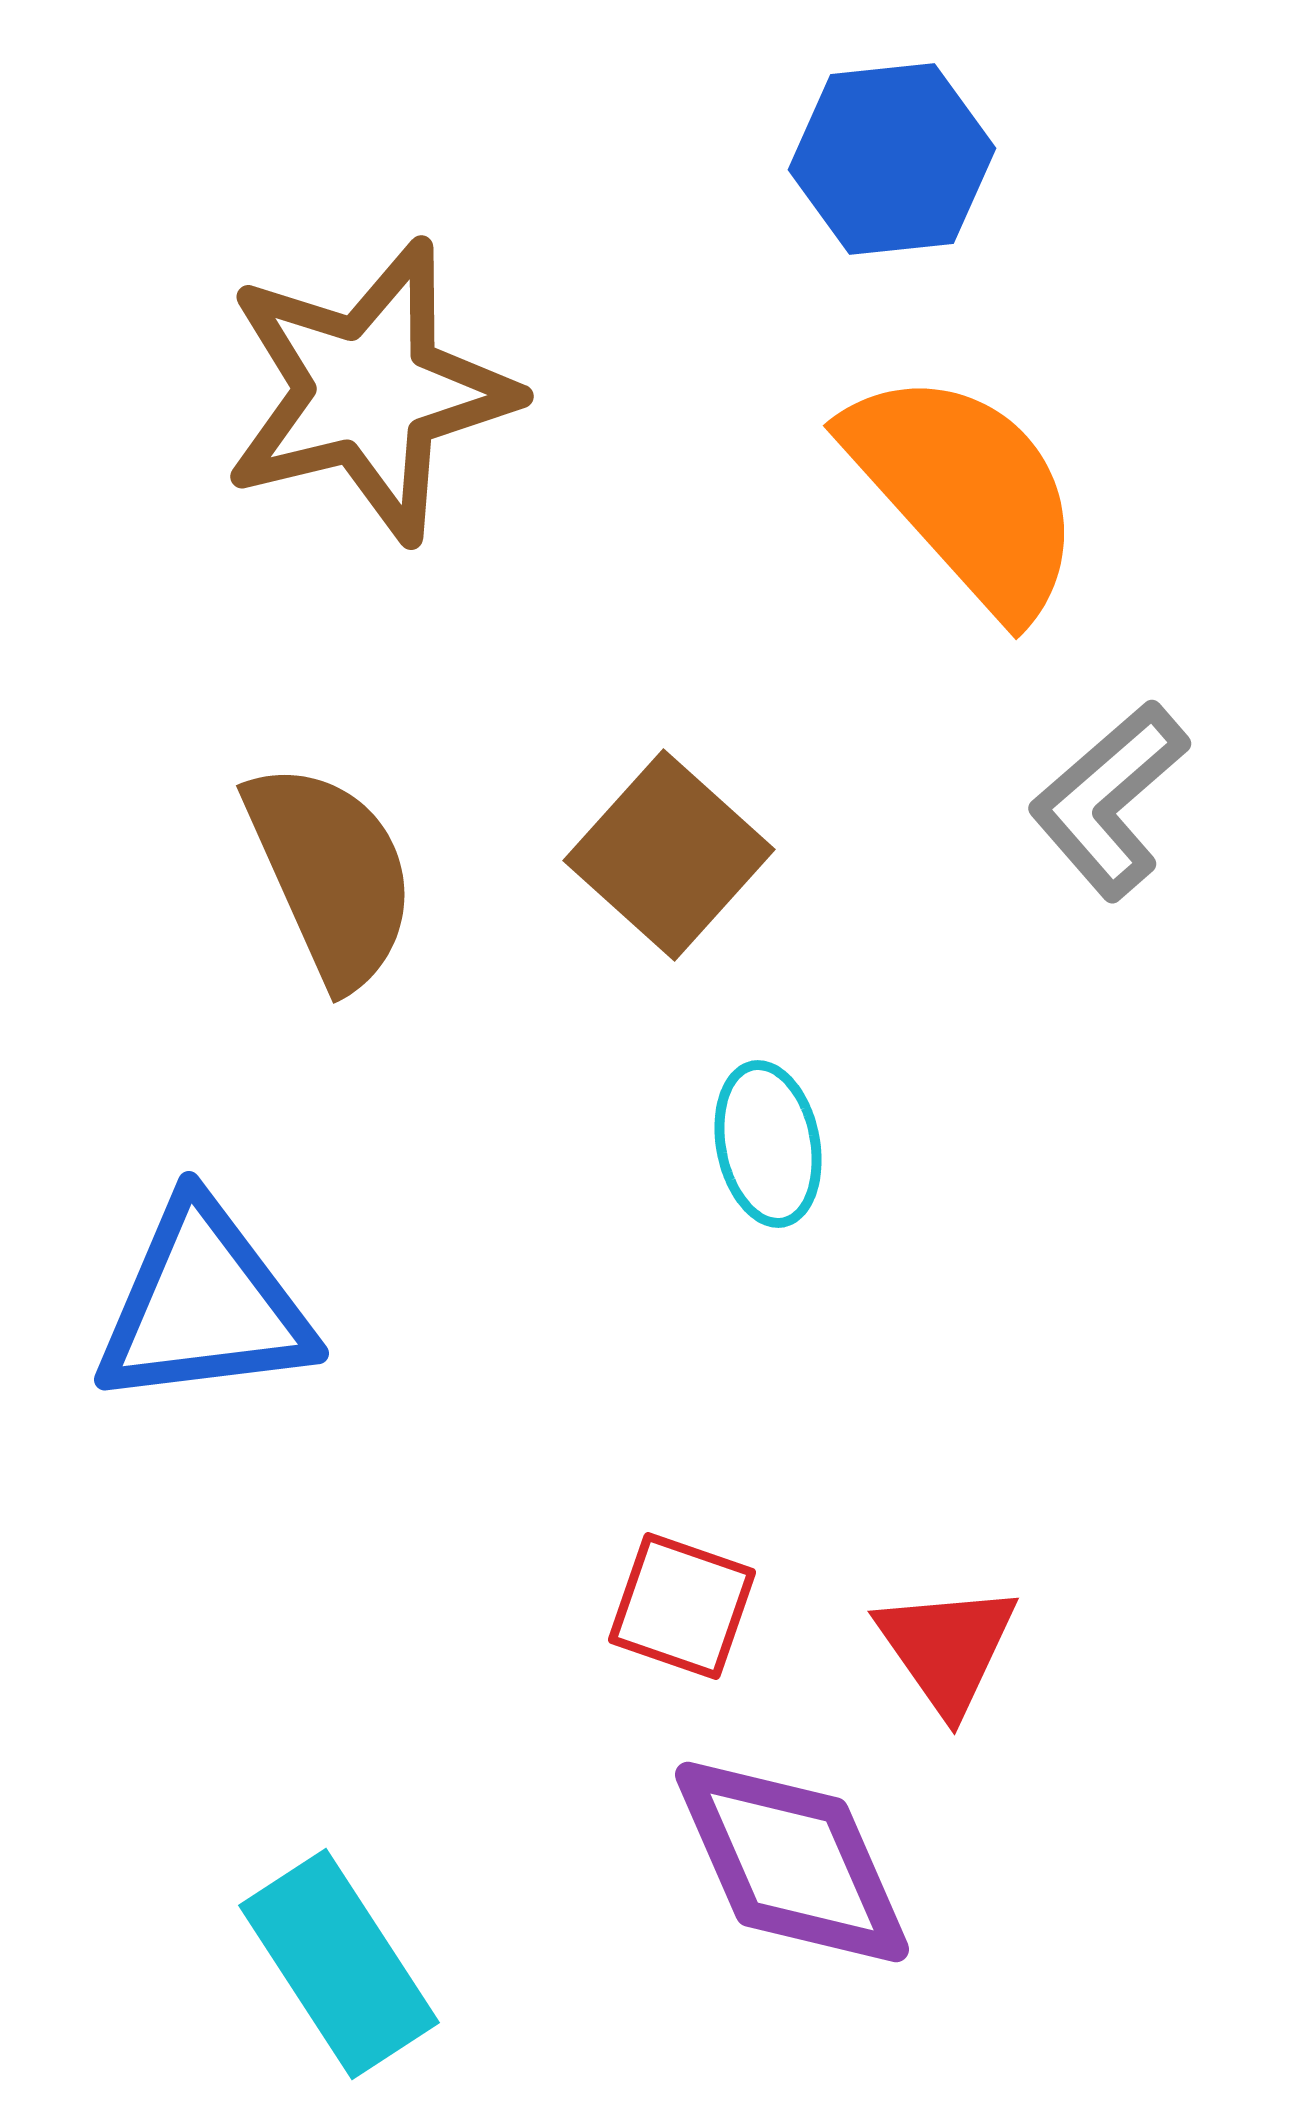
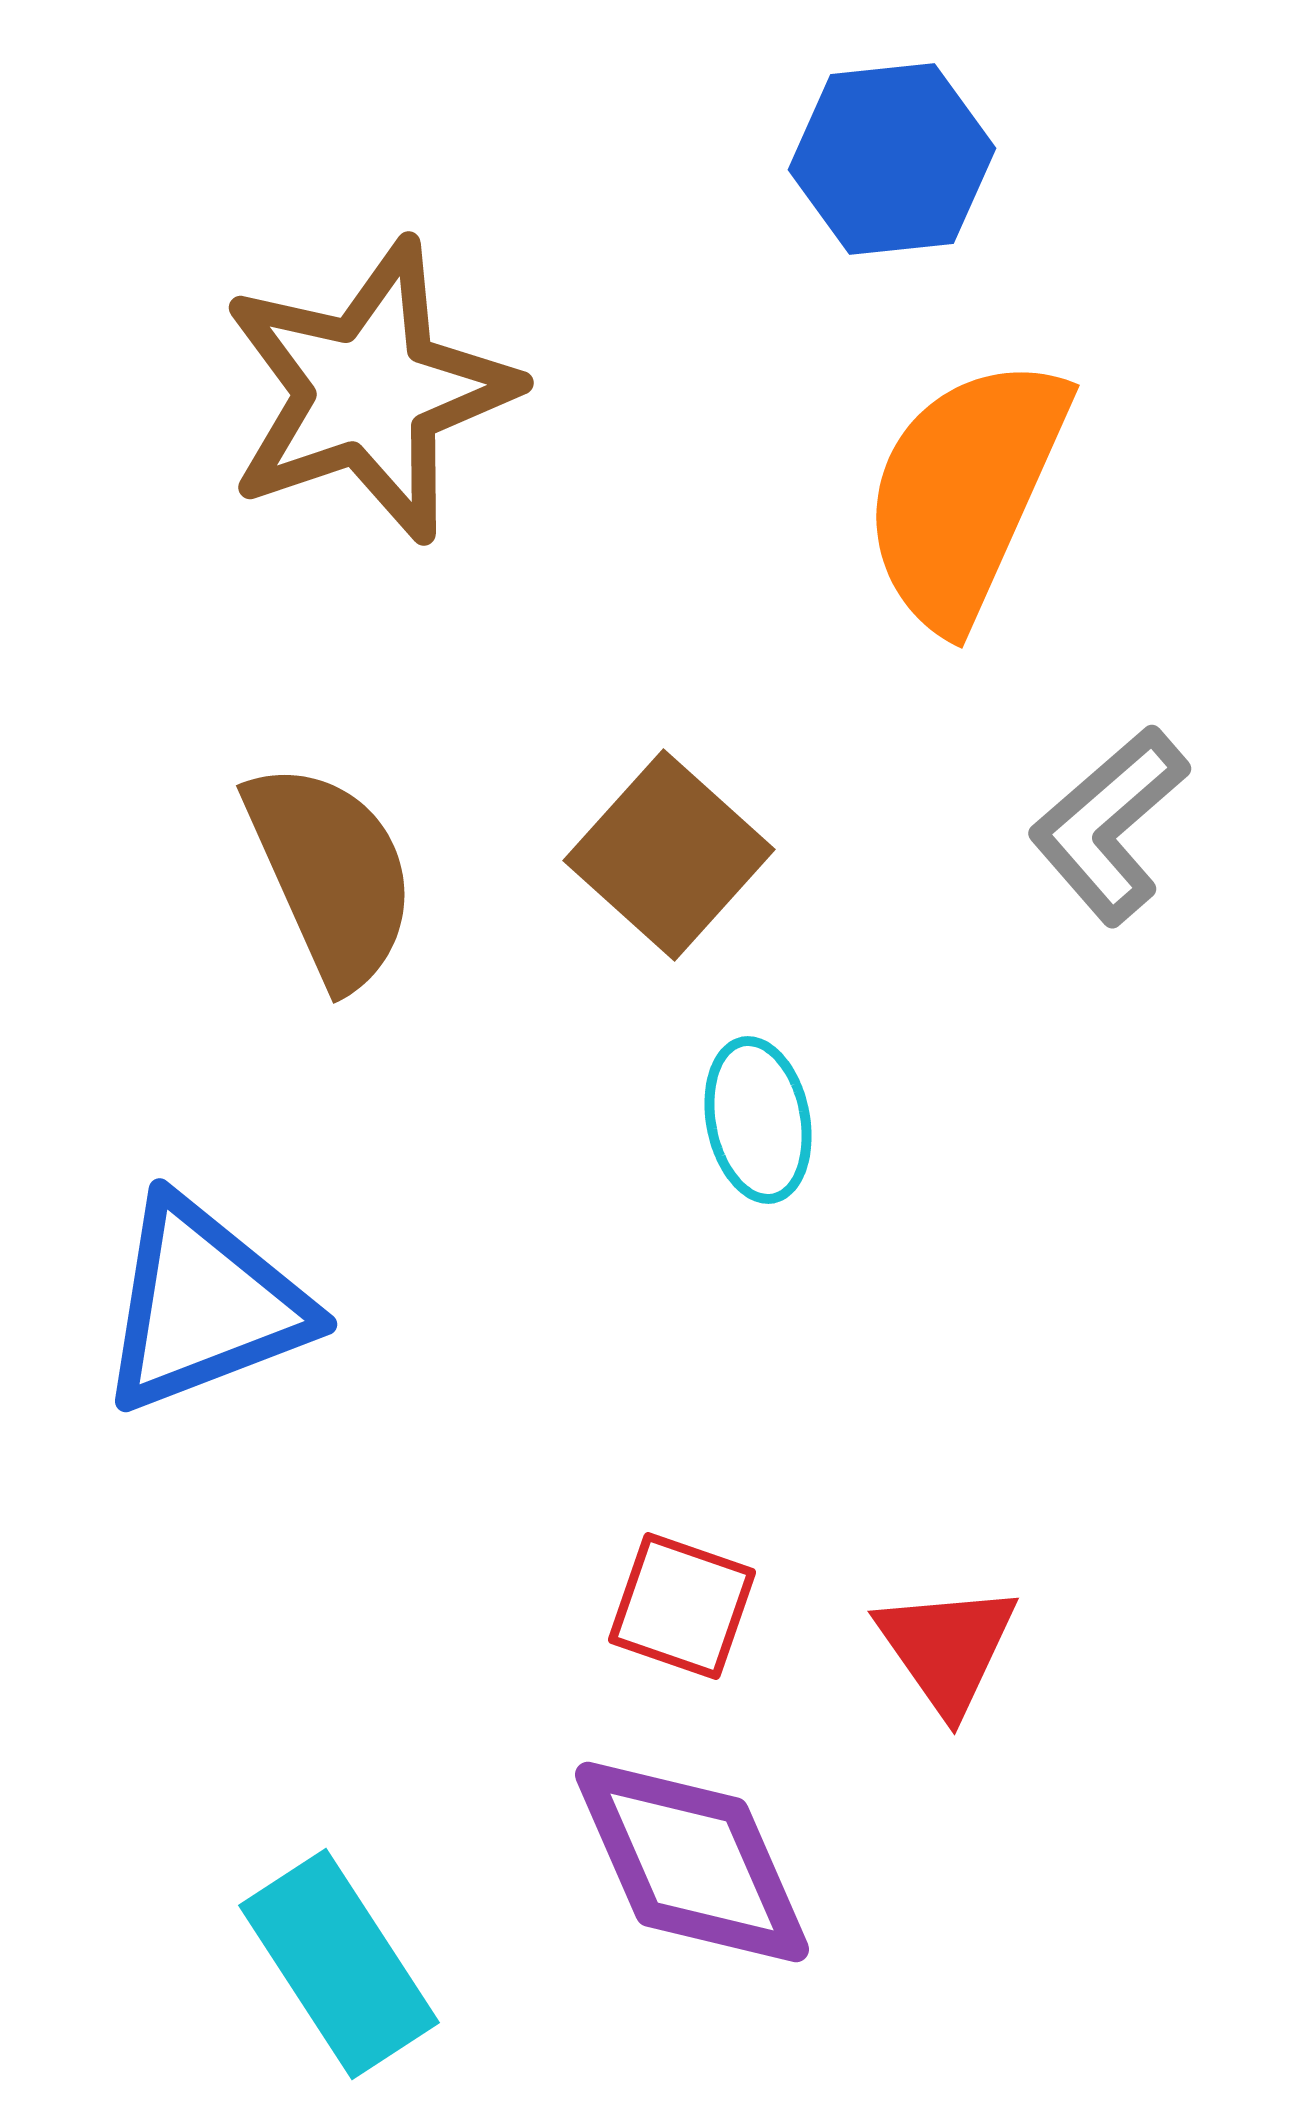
brown star: rotated 5 degrees counterclockwise
orange semicircle: rotated 114 degrees counterclockwise
gray L-shape: moved 25 px down
cyan ellipse: moved 10 px left, 24 px up
blue triangle: rotated 14 degrees counterclockwise
purple diamond: moved 100 px left
